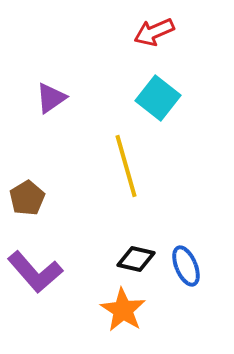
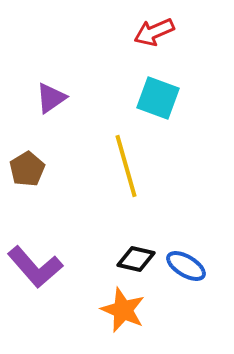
cyan square: rotated 18 degrees counterclockwise
brown pentagon: moved 29 px up
blue ellipse: rotated 36 degrees counterclockwise
purple L-shape: moved 5 px up
orange star: rotated 9 degrees counterclockwise
